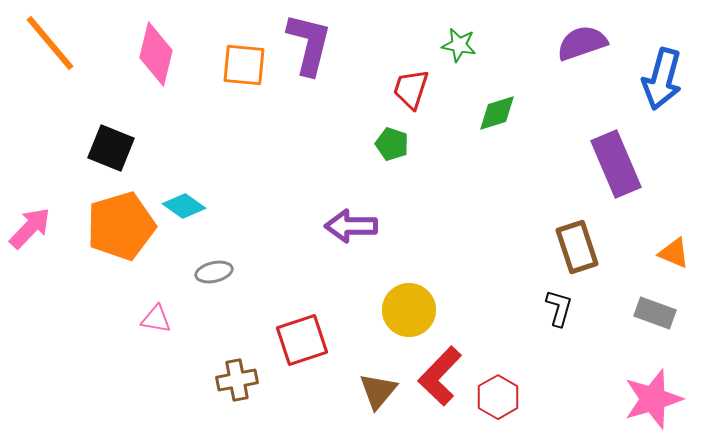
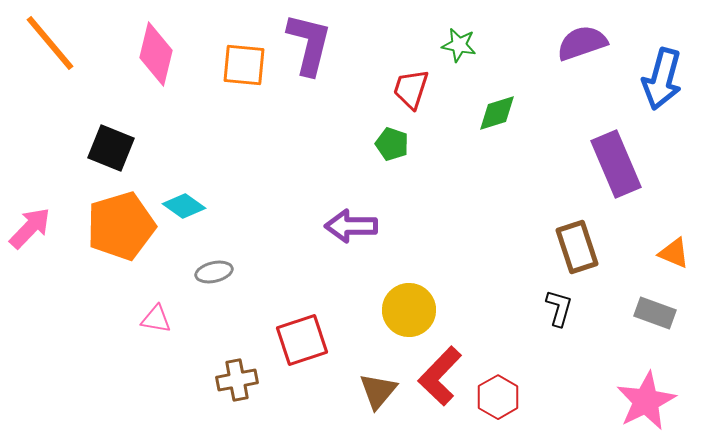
pink star: moved 7 px left, 2 px down; rotated 10 degrees counterclockwise
